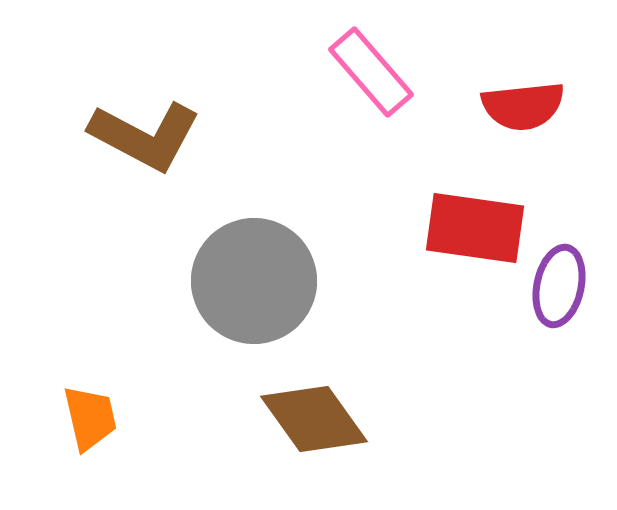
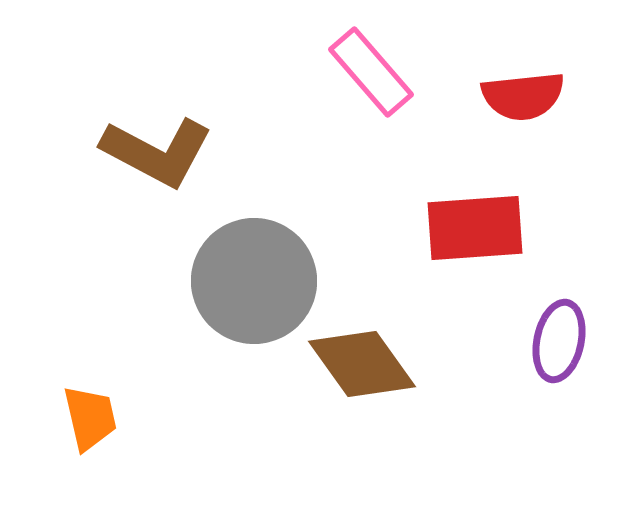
red semicircle: moved 10 px up
brown L-shape: moved 12 px right, 16 px down
red rectangle: rotated 12 degrees counterclockwise
purple ellipse: moved 55 px down
brown diamond: moved 48 px right, 55 px up
